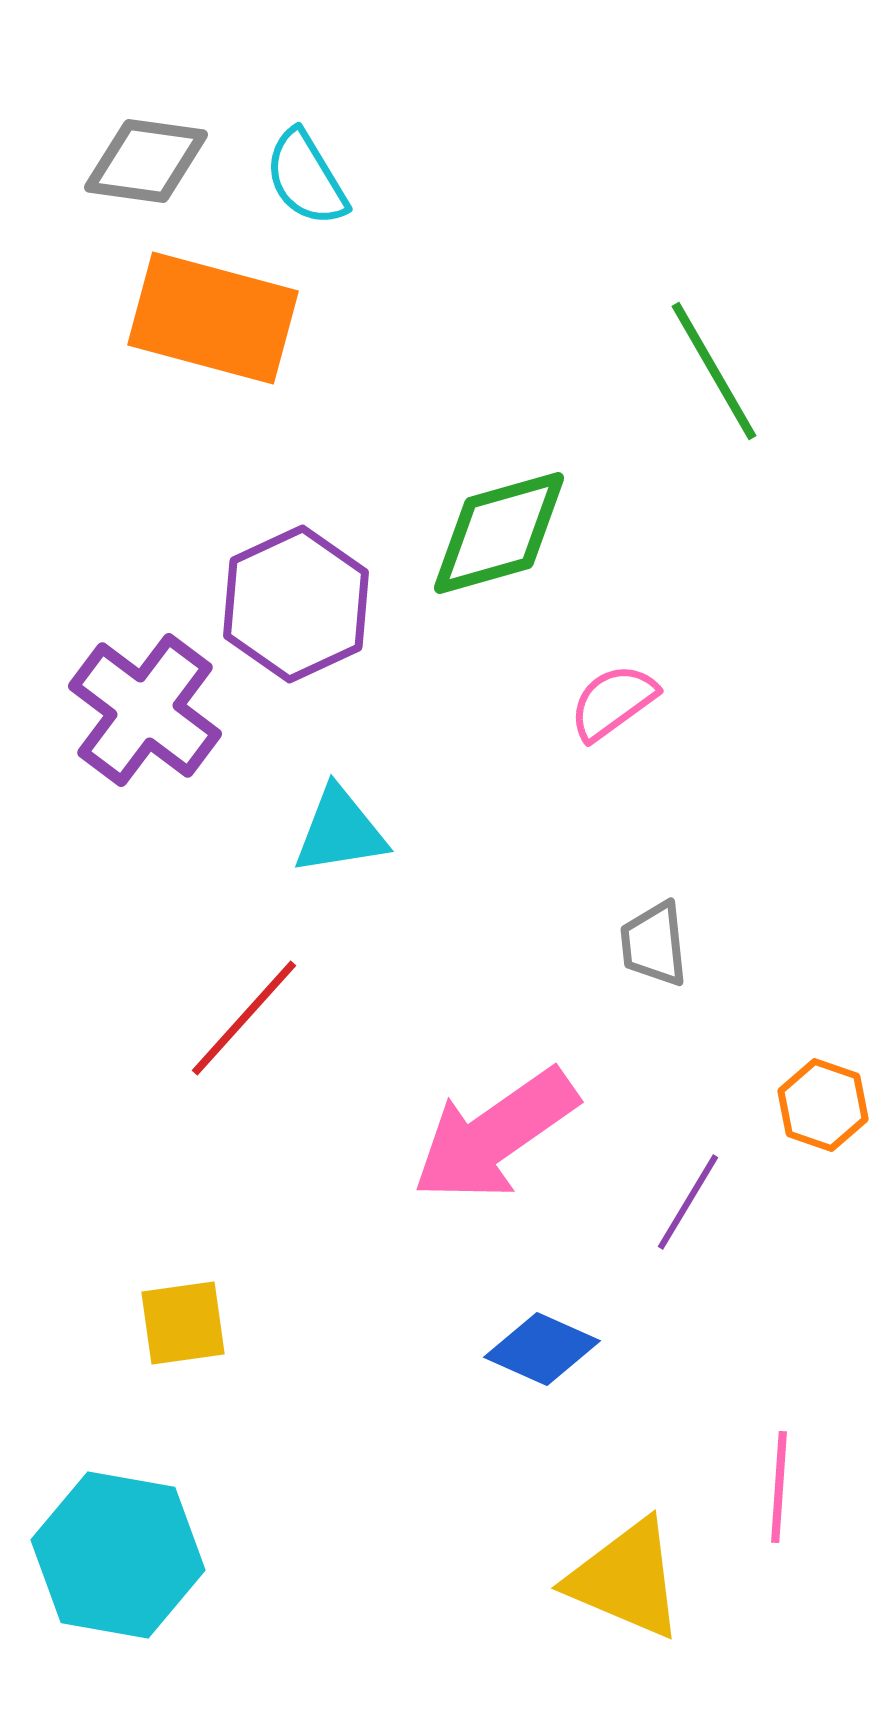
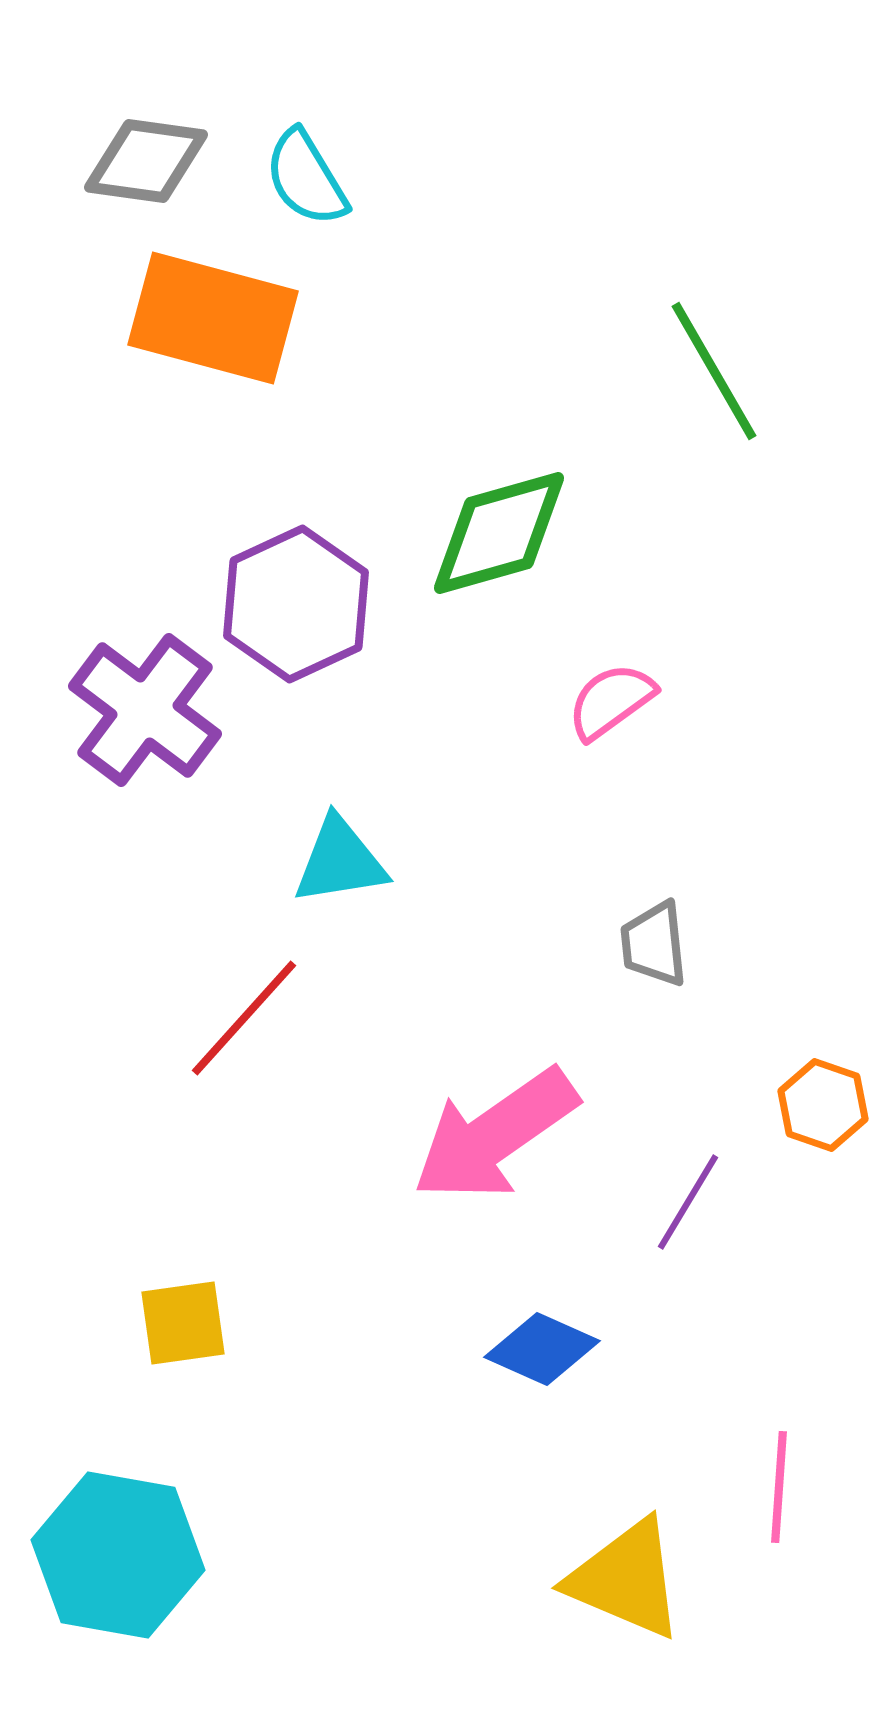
pink semicircle: moved 2 px left, 1 px up
cyan triangle: moved 30 px down
